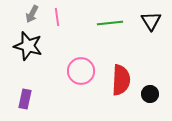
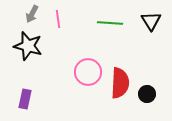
pink line: moved 1 px right, 2 px down
green line: rotated 10 degrees clockwise
pink circle: moved 7 px right, 1 px down
red semicircle: moved 1 px left, 3 px down
black circle: moved 3 px left
